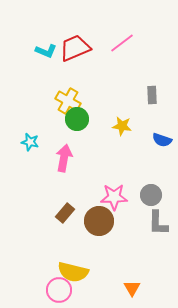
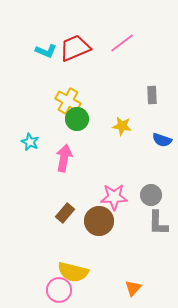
cyan star: rotated 12 degrees clockwise
orange triangle: moved 1 px right; rotated 12 degrees clockwise
